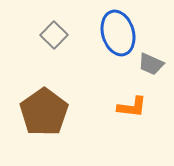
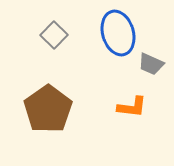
brown pentagon: moved 4 px right, 3 px up
